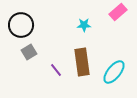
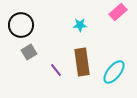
cyan star: moved 4 px left
